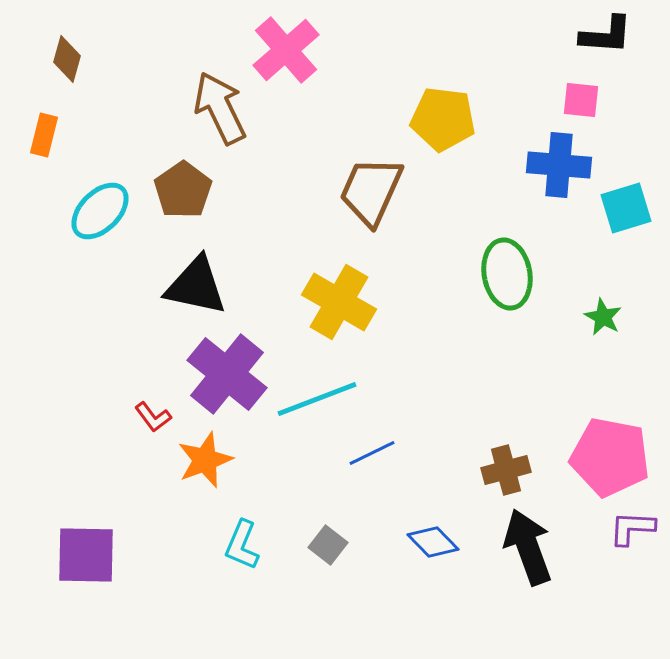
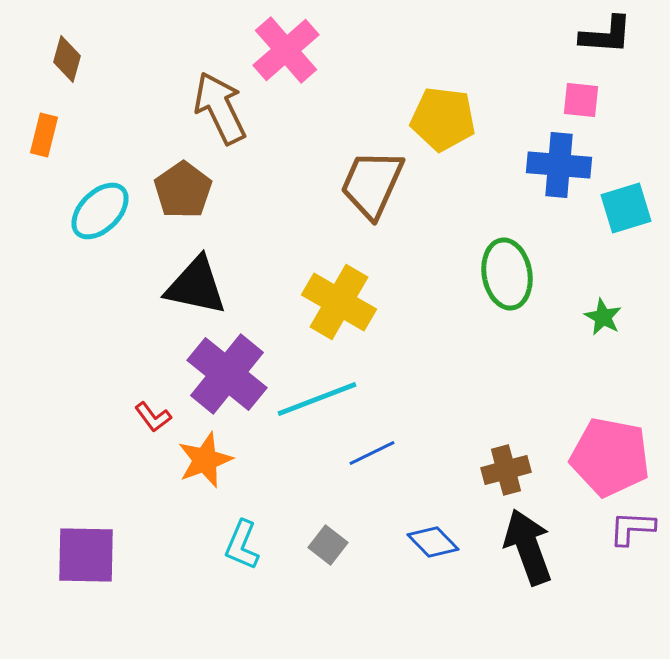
brown trapezoid: moved 1 px right, 7 px up
